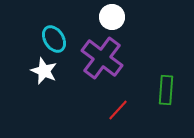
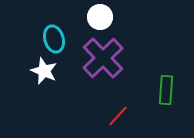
white circle: moved 12 px left
cyan ellipse: rotated 16 degrees clockwise
purple cross: moved 1 px right; rotated 9 degrees clockwise
red line: moved 6 px down
